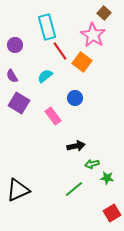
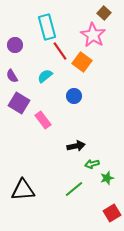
blue circle: moved 1 px left, 2 px up
pink rectangle: moved 10 px left, 4 px down
green star: rotated 24 degrees counterclockwise
black triangle: moved 5 px right; rotated 20 degrees clockwise
